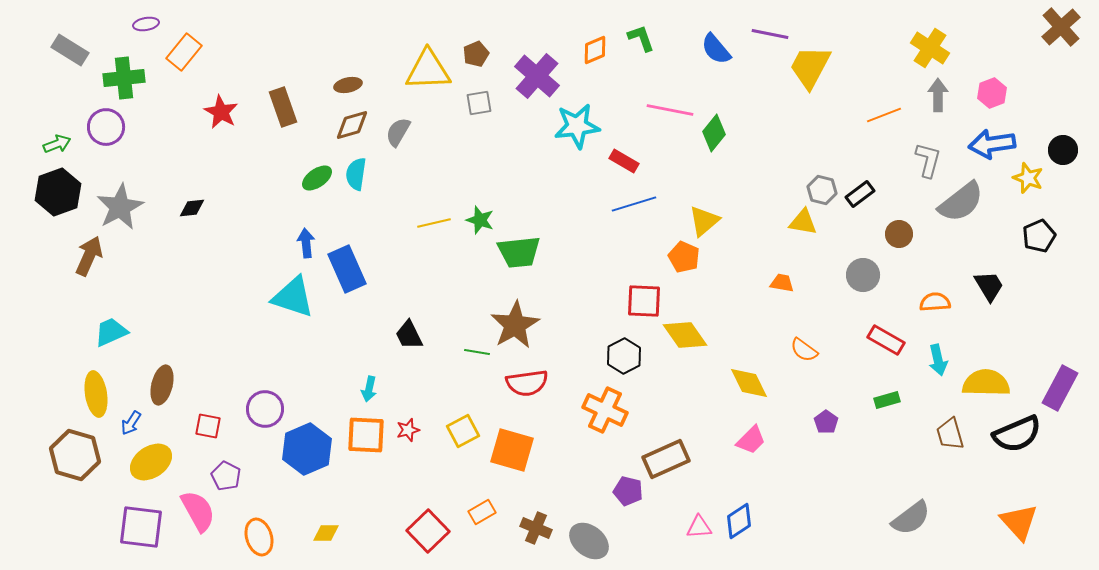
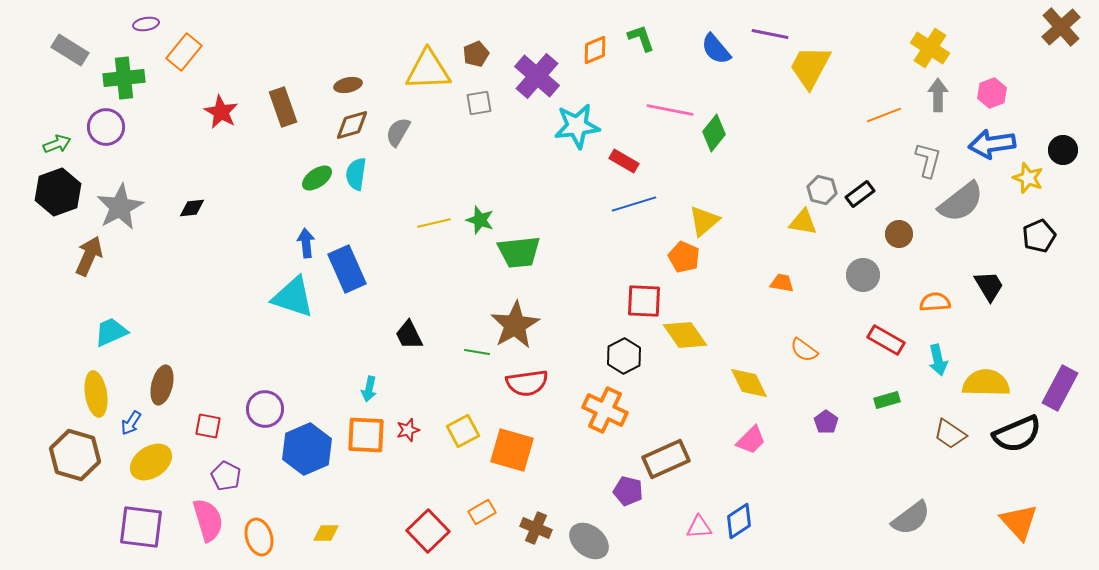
brown trapezoid at (950, 434): rotated 40 degrees counterclockwise
pink semicircle at (198, 511): moved 10 px right, 9 px down; rotated 12 degrees clockwise
